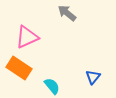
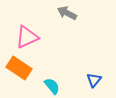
gray arrow: rotated 12 degrees counterclockwise
blue triangle: moved 1 px right, 3 px down
